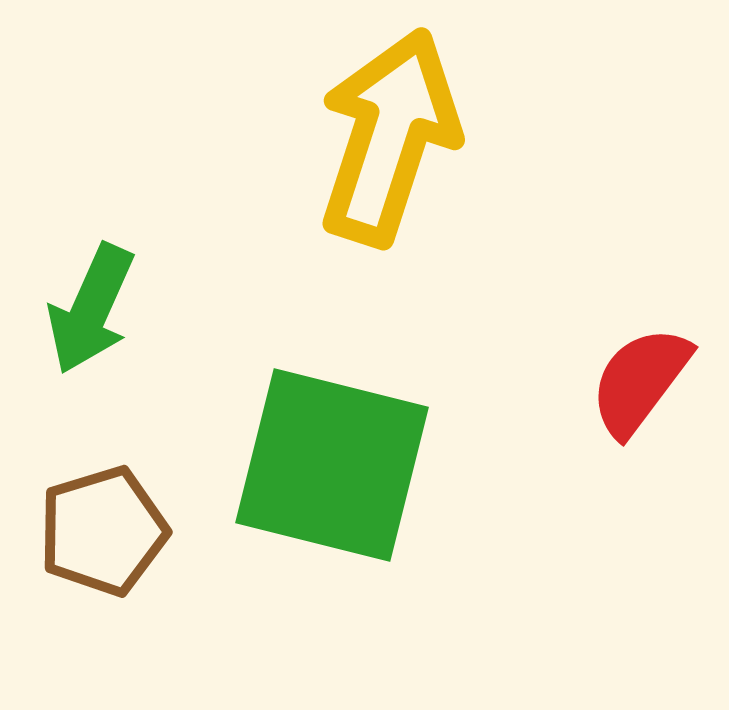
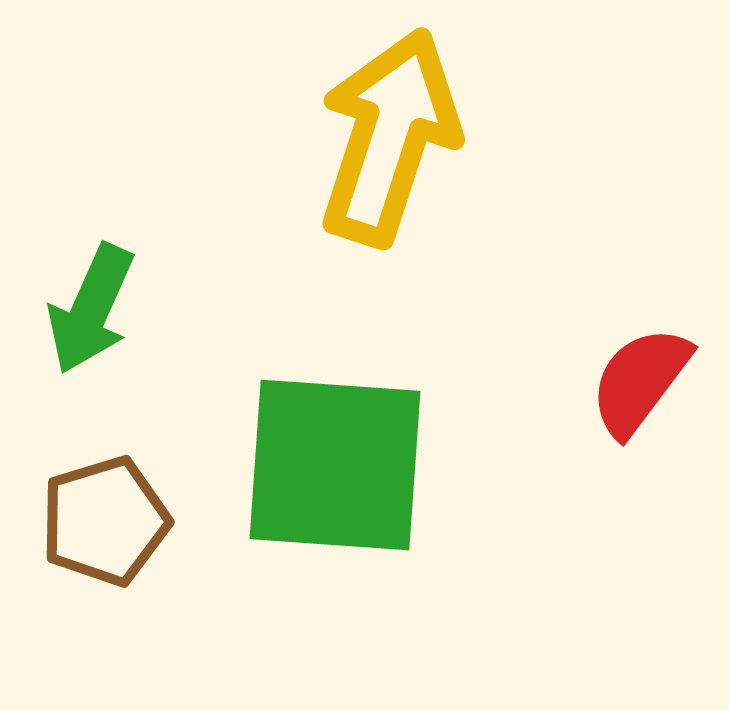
green square: moved 3 px right; rotated 10 degrees counterclockwise
brown pentagon: moved 2 px right, 10 px up
